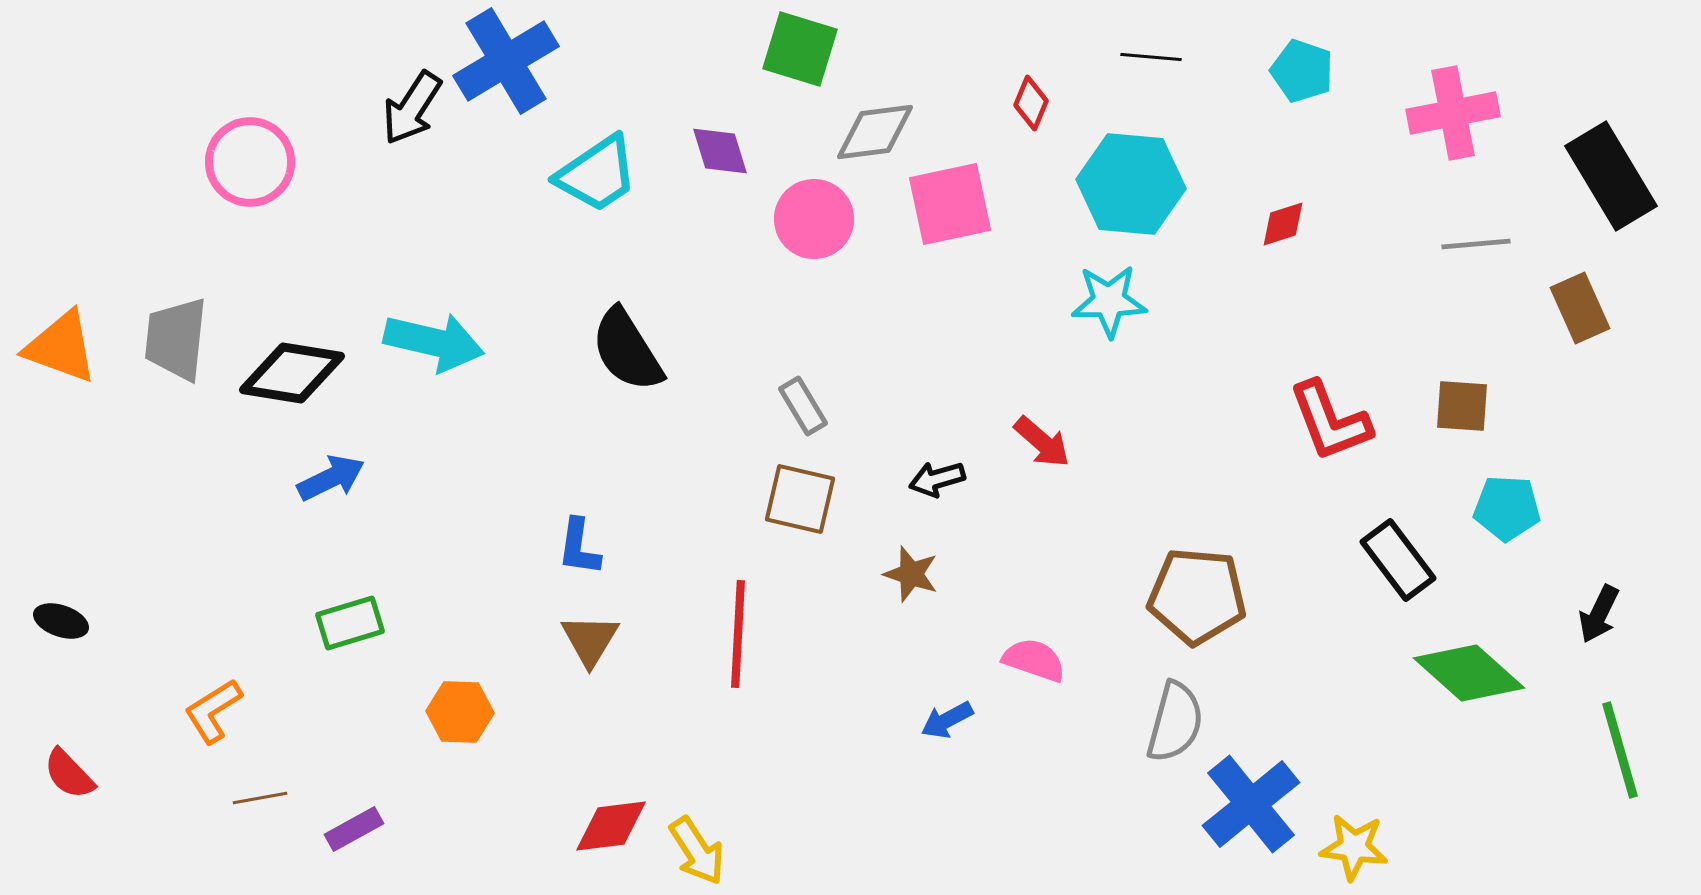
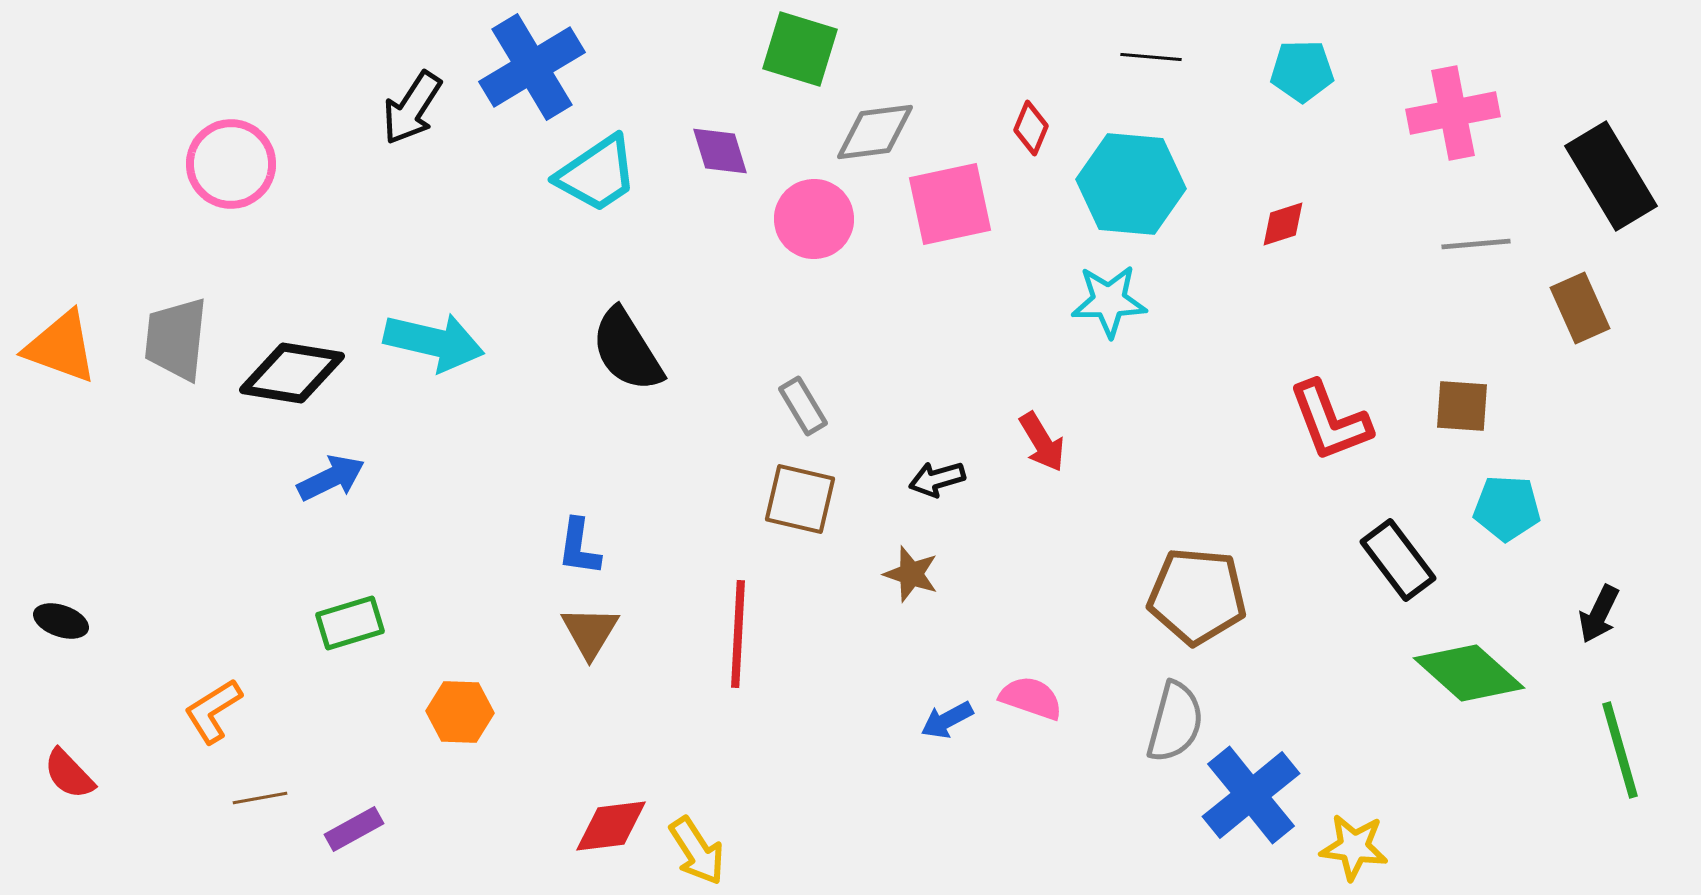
blue cross at (506, 61): moved 26 px right, 6 px down
cyan pentagon at (1302, 71): rotated 20 degrees counterclockwise
red diamond at (1031, 103): moved 25 px down
pink circle at (250, 162): moved 19 px left, 2 px down
red arrow at (1042, 442): rotated 18 degrees clockwise
brown triangle at (590, 640): moved 8 px up
pink semicircle at (1034, 660): moved 3 px left, 38 px down
blue cross at (1251, 804): moved 9 px up
